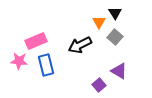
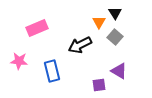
pink rectangle: moved 1 px right, 13 px up
blue rectangle: moved 6 px right, 6 px down
purple square: rotated 32 degrees clockwise
